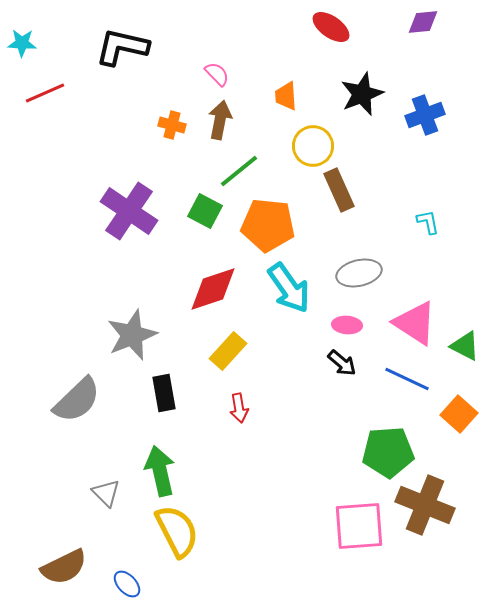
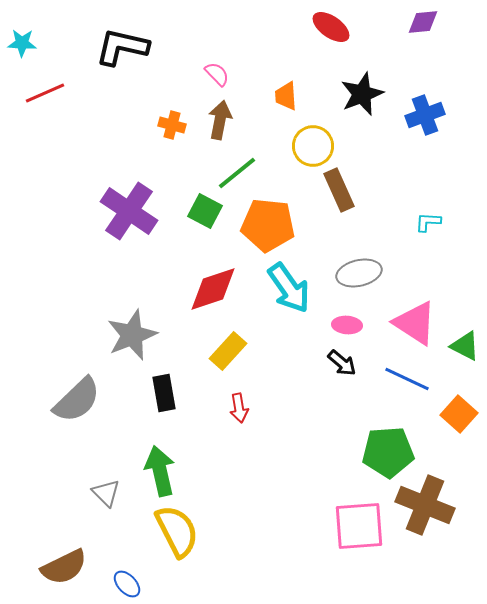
green line: moved 2 px left, 2 px down
cyan L-shape: rotated 76 degrees counterclockwise
